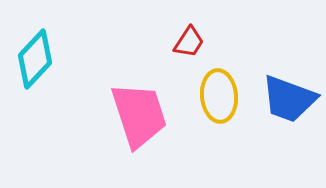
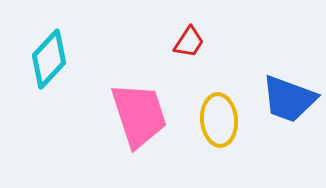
cyan diamond: moved 14 px right
yellow ellipse: moved 24 px down
